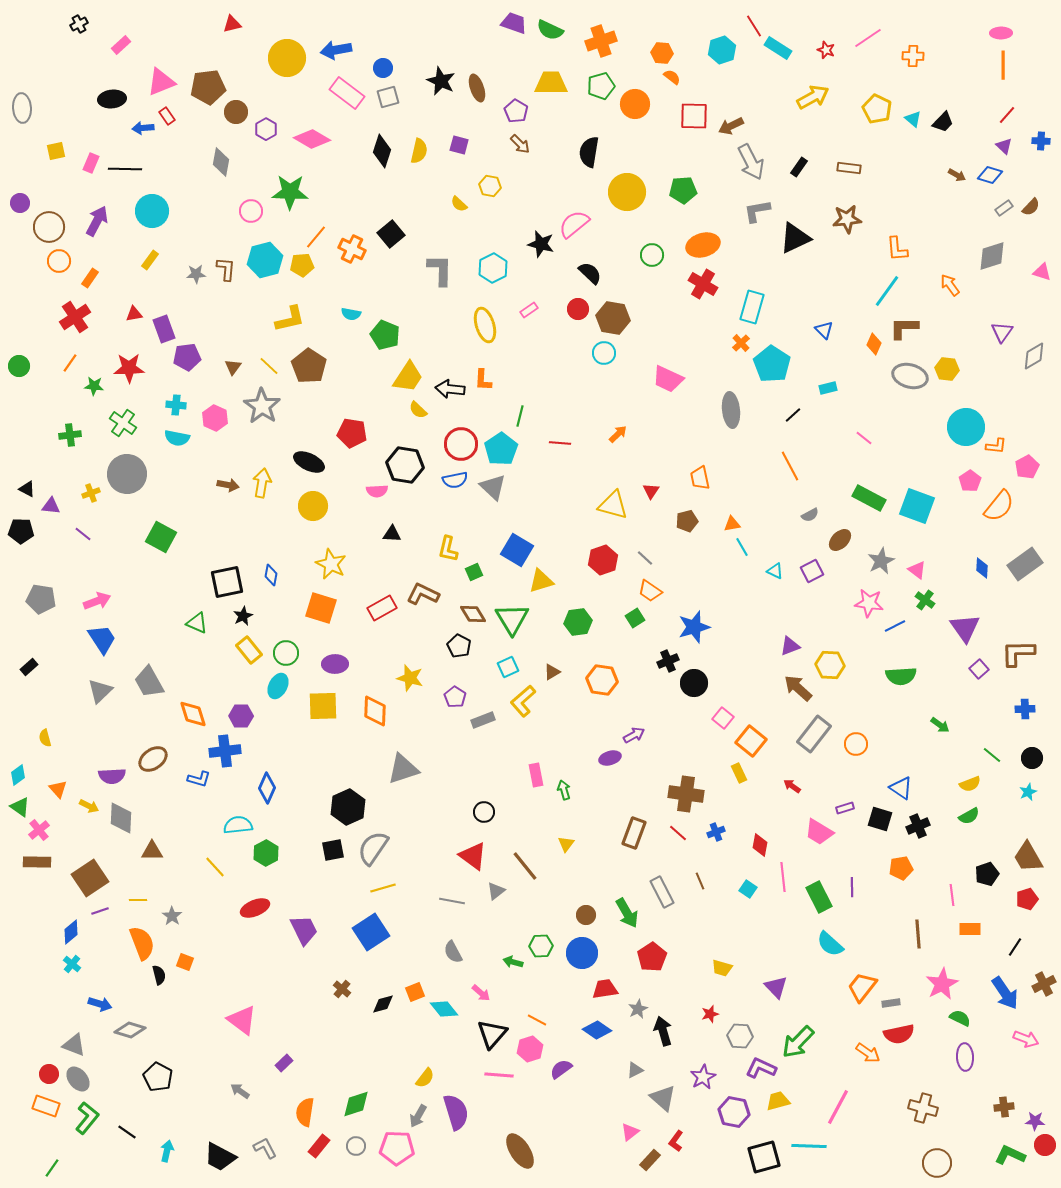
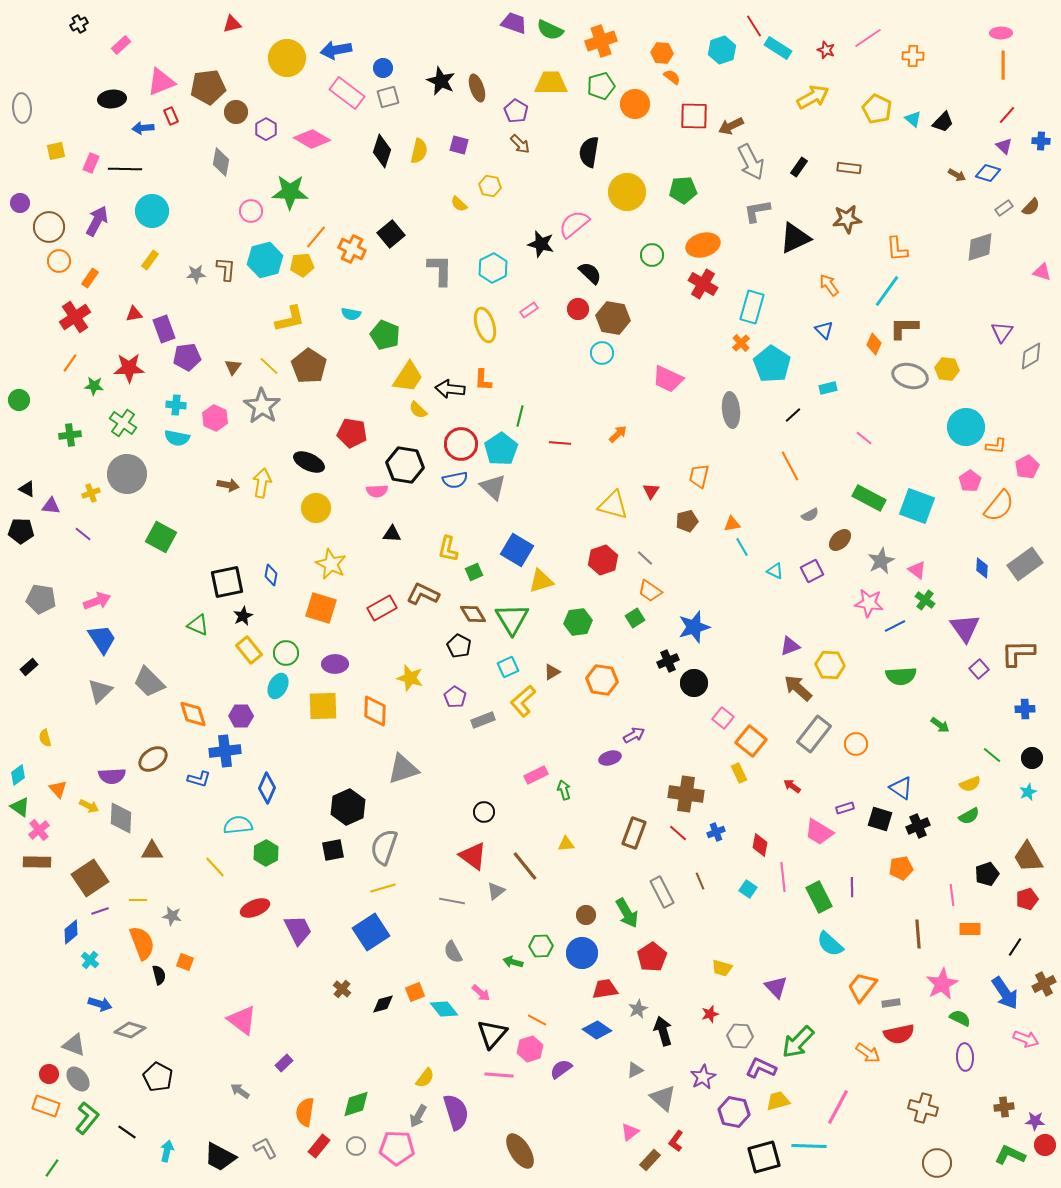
red rectangle at (167, 116): moved 4 px right; rotated 12 degrees clockwise
blue diamond at (990, 175): moved 2 px left, 2 px up
gray diamond at (992, 256): moved 12 px left, 9 px up
orange arrow at (950, 285): moved 121 px left
cyan circle at (604, 353): moved 2 px left
gray diamond at (1034, 356): moved 3 px left
green circle at (19, 366): moved 34 px down
orange trapezoid at (700, 478): moved 1 px left, 2 px up; rotated 25 degrees clockwise
yellow circle at (313, 506): moved 3 px right, 2 px down
green triangle at (197, 623): moved 1 px right, 2 px down
gray trapezoid at (149, 682): rotated 16 degrees counterclockwise
pink rectangle at (536, 775): rotated 75 degrees clockwise
yellow triangle at (566, 844): rotated 48 degrees clockwise
gray semicircle at (373, 848): moved 11 px right, 1 px up; rotated 15 degrees counterclockwise
gray star at (172, 916): rotated 24 degrees counterclockwise
purple trapezoid at (304, 930): moved 6 px left
cyan cross at (72, 964): moved 18 px right, 4 px up
